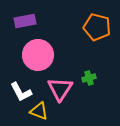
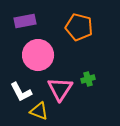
orange pentagon: moved 18 px left
green cross: moved 1 px left, 1 px down
